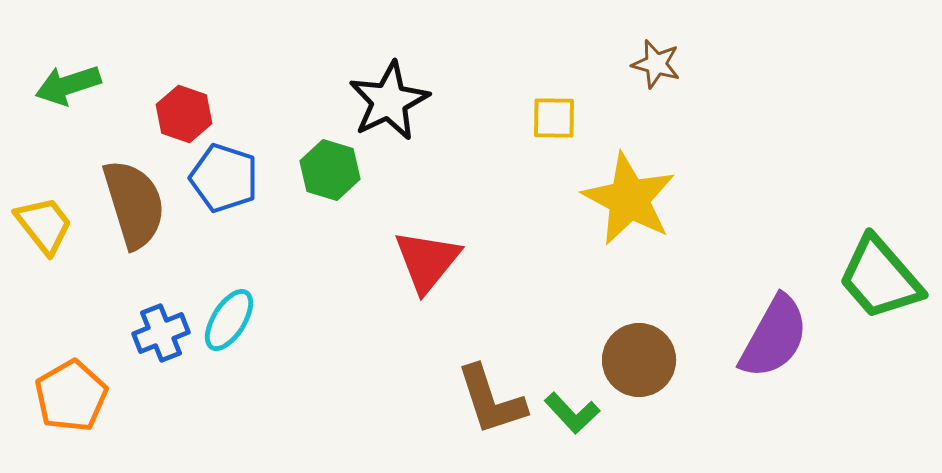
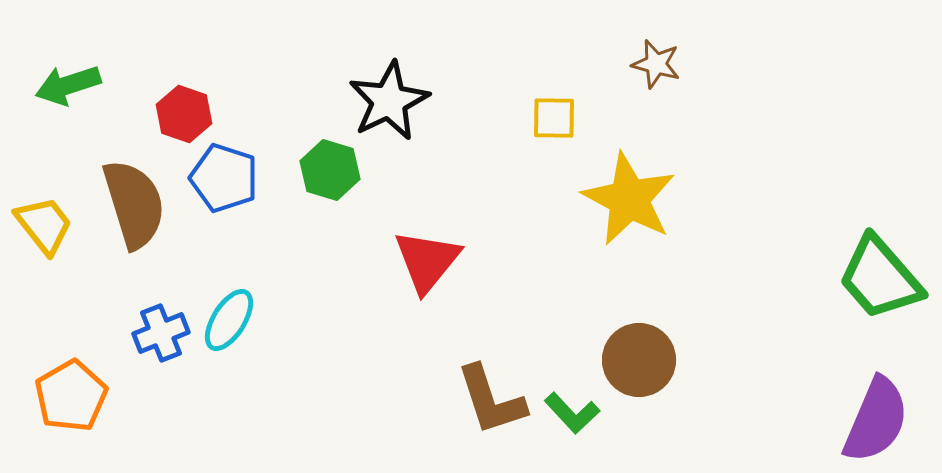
purple semicircle: moved 102 px right, 83 px down; rotated 6 degrees counterclockwise
